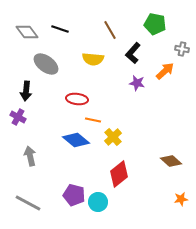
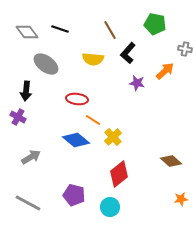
gray cross: moved 3 px right
black L-shape: moved 5 px left
orange line: rotated 21 degrees clockwise
gray arrow: moved 1 px right, 1 px down; rotated 72 degrees clockwise
cyan circle: moved 12 px right, 5 px down
